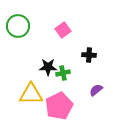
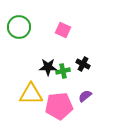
green circle: moved 1 px right, 1 px down
pink square: rotated 28 degrees counterclockwise
black cross: moved 6 px left, 9 px down; rotated 24 degrees clockwise
green cross: moved 2 px up
purple semicircle: moved 11 px left, 6 px down
pink pentagon: rotated 20 degrees clockwise
